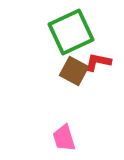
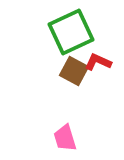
red L-shape: rotated 12 degrees clockwise
pink trapezoid: moved 1 px right
